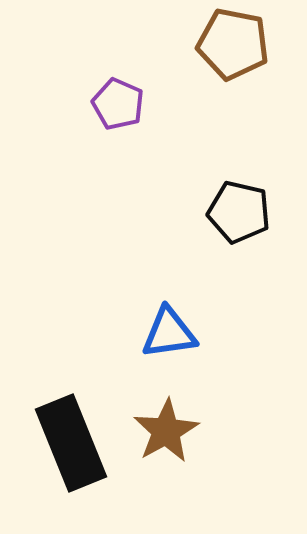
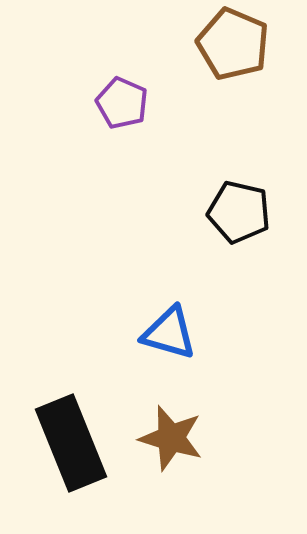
brown pentagon: rotated 12 degrees clockwise
purple pentagon: moved 4 px right, 1 px up
blue triangle: rotated 24 degrees clockwise
brown star: moved 5 px right, 7 px down; rotated 26 degrees counterclockwise
